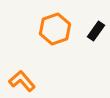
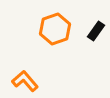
orange L-shape: moved 3 px right
